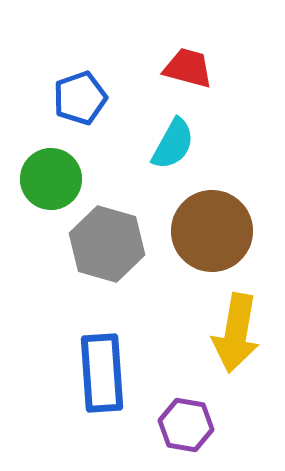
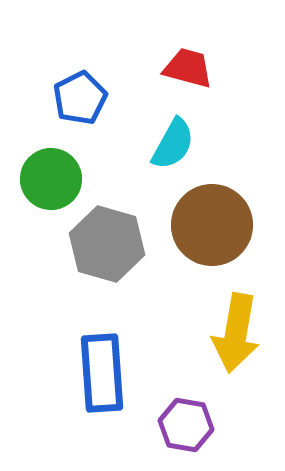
blue pentagon: rotated 8 degrees counterclockwise
brown circle: moved 6 px up
